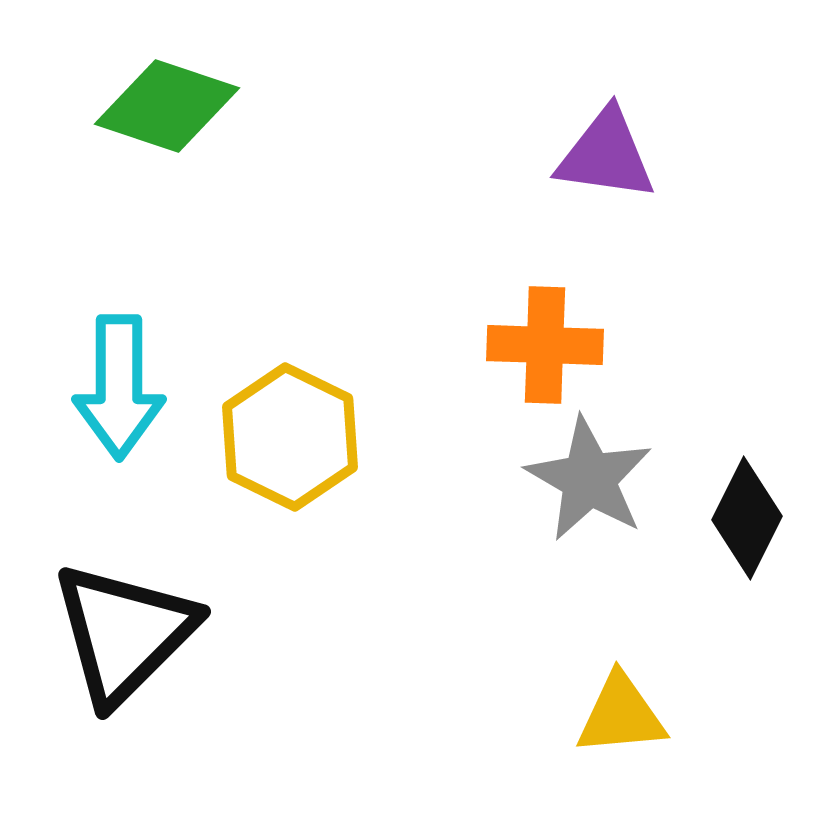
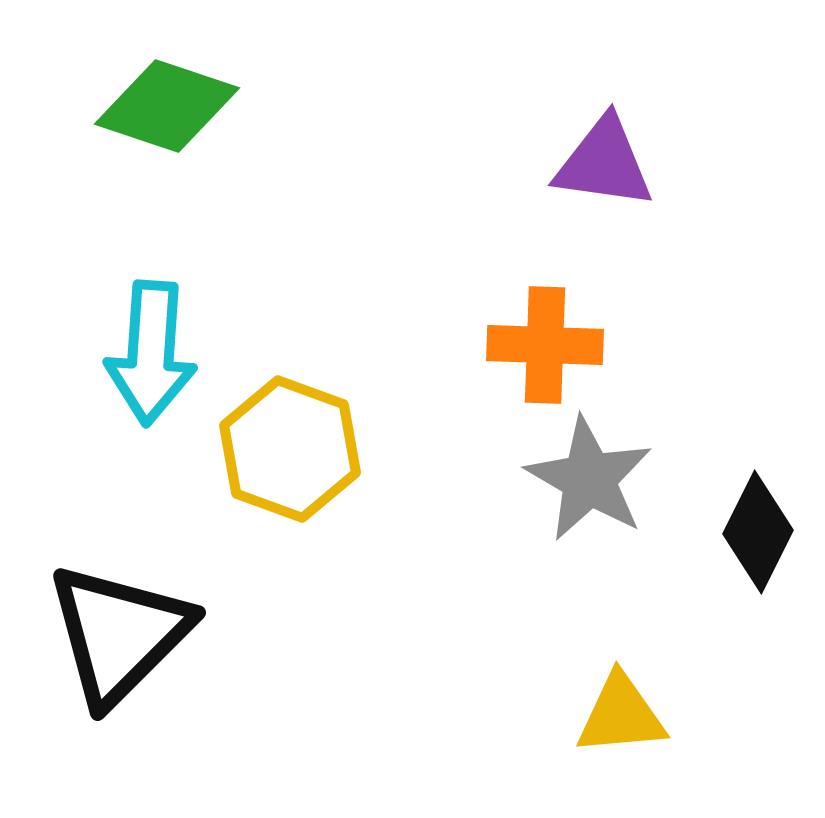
purple triangle: moved 2 px left, 8 px down
cyan arrow: moved 32 px right, 34 px up; rotated 4 degrees clockwise
yellow hexagon: moved 12 px down; rotated 6 degrees counterclockwise
black diamond: moved 11 px right, 14 px down
black triangle: moved 5 px left, 1 px down
